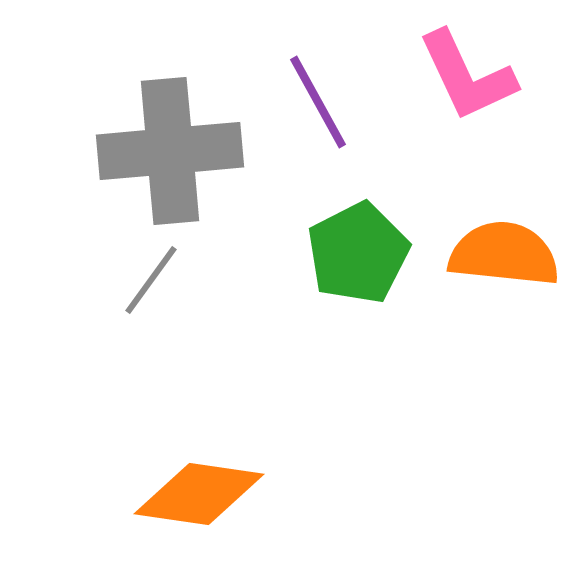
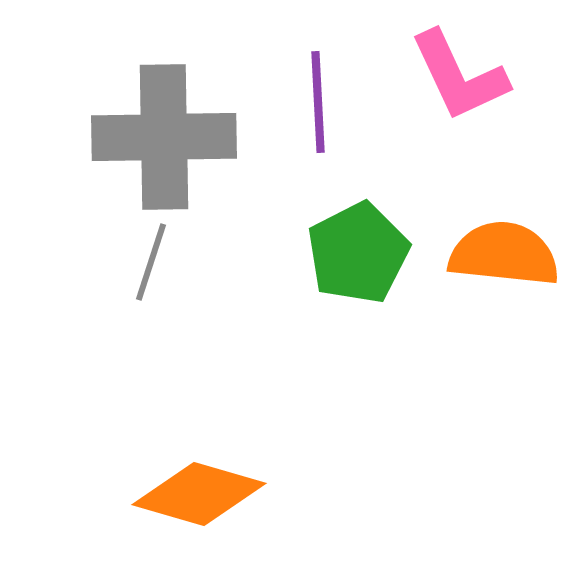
pink L-shape: moved 8 px left
purple line: rotated 26 degrees clockwise
gray cross: moved 6 px left, 14 px up; rotated 4 degrees clockwise
gray line: moved 18 px up; rotated 18 degrees counterclockwise
orange diamond: rotated 8 degrees clockwise
